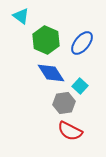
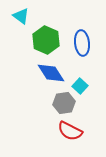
blue ellipse: rotated 45 degrees counterclockwise
